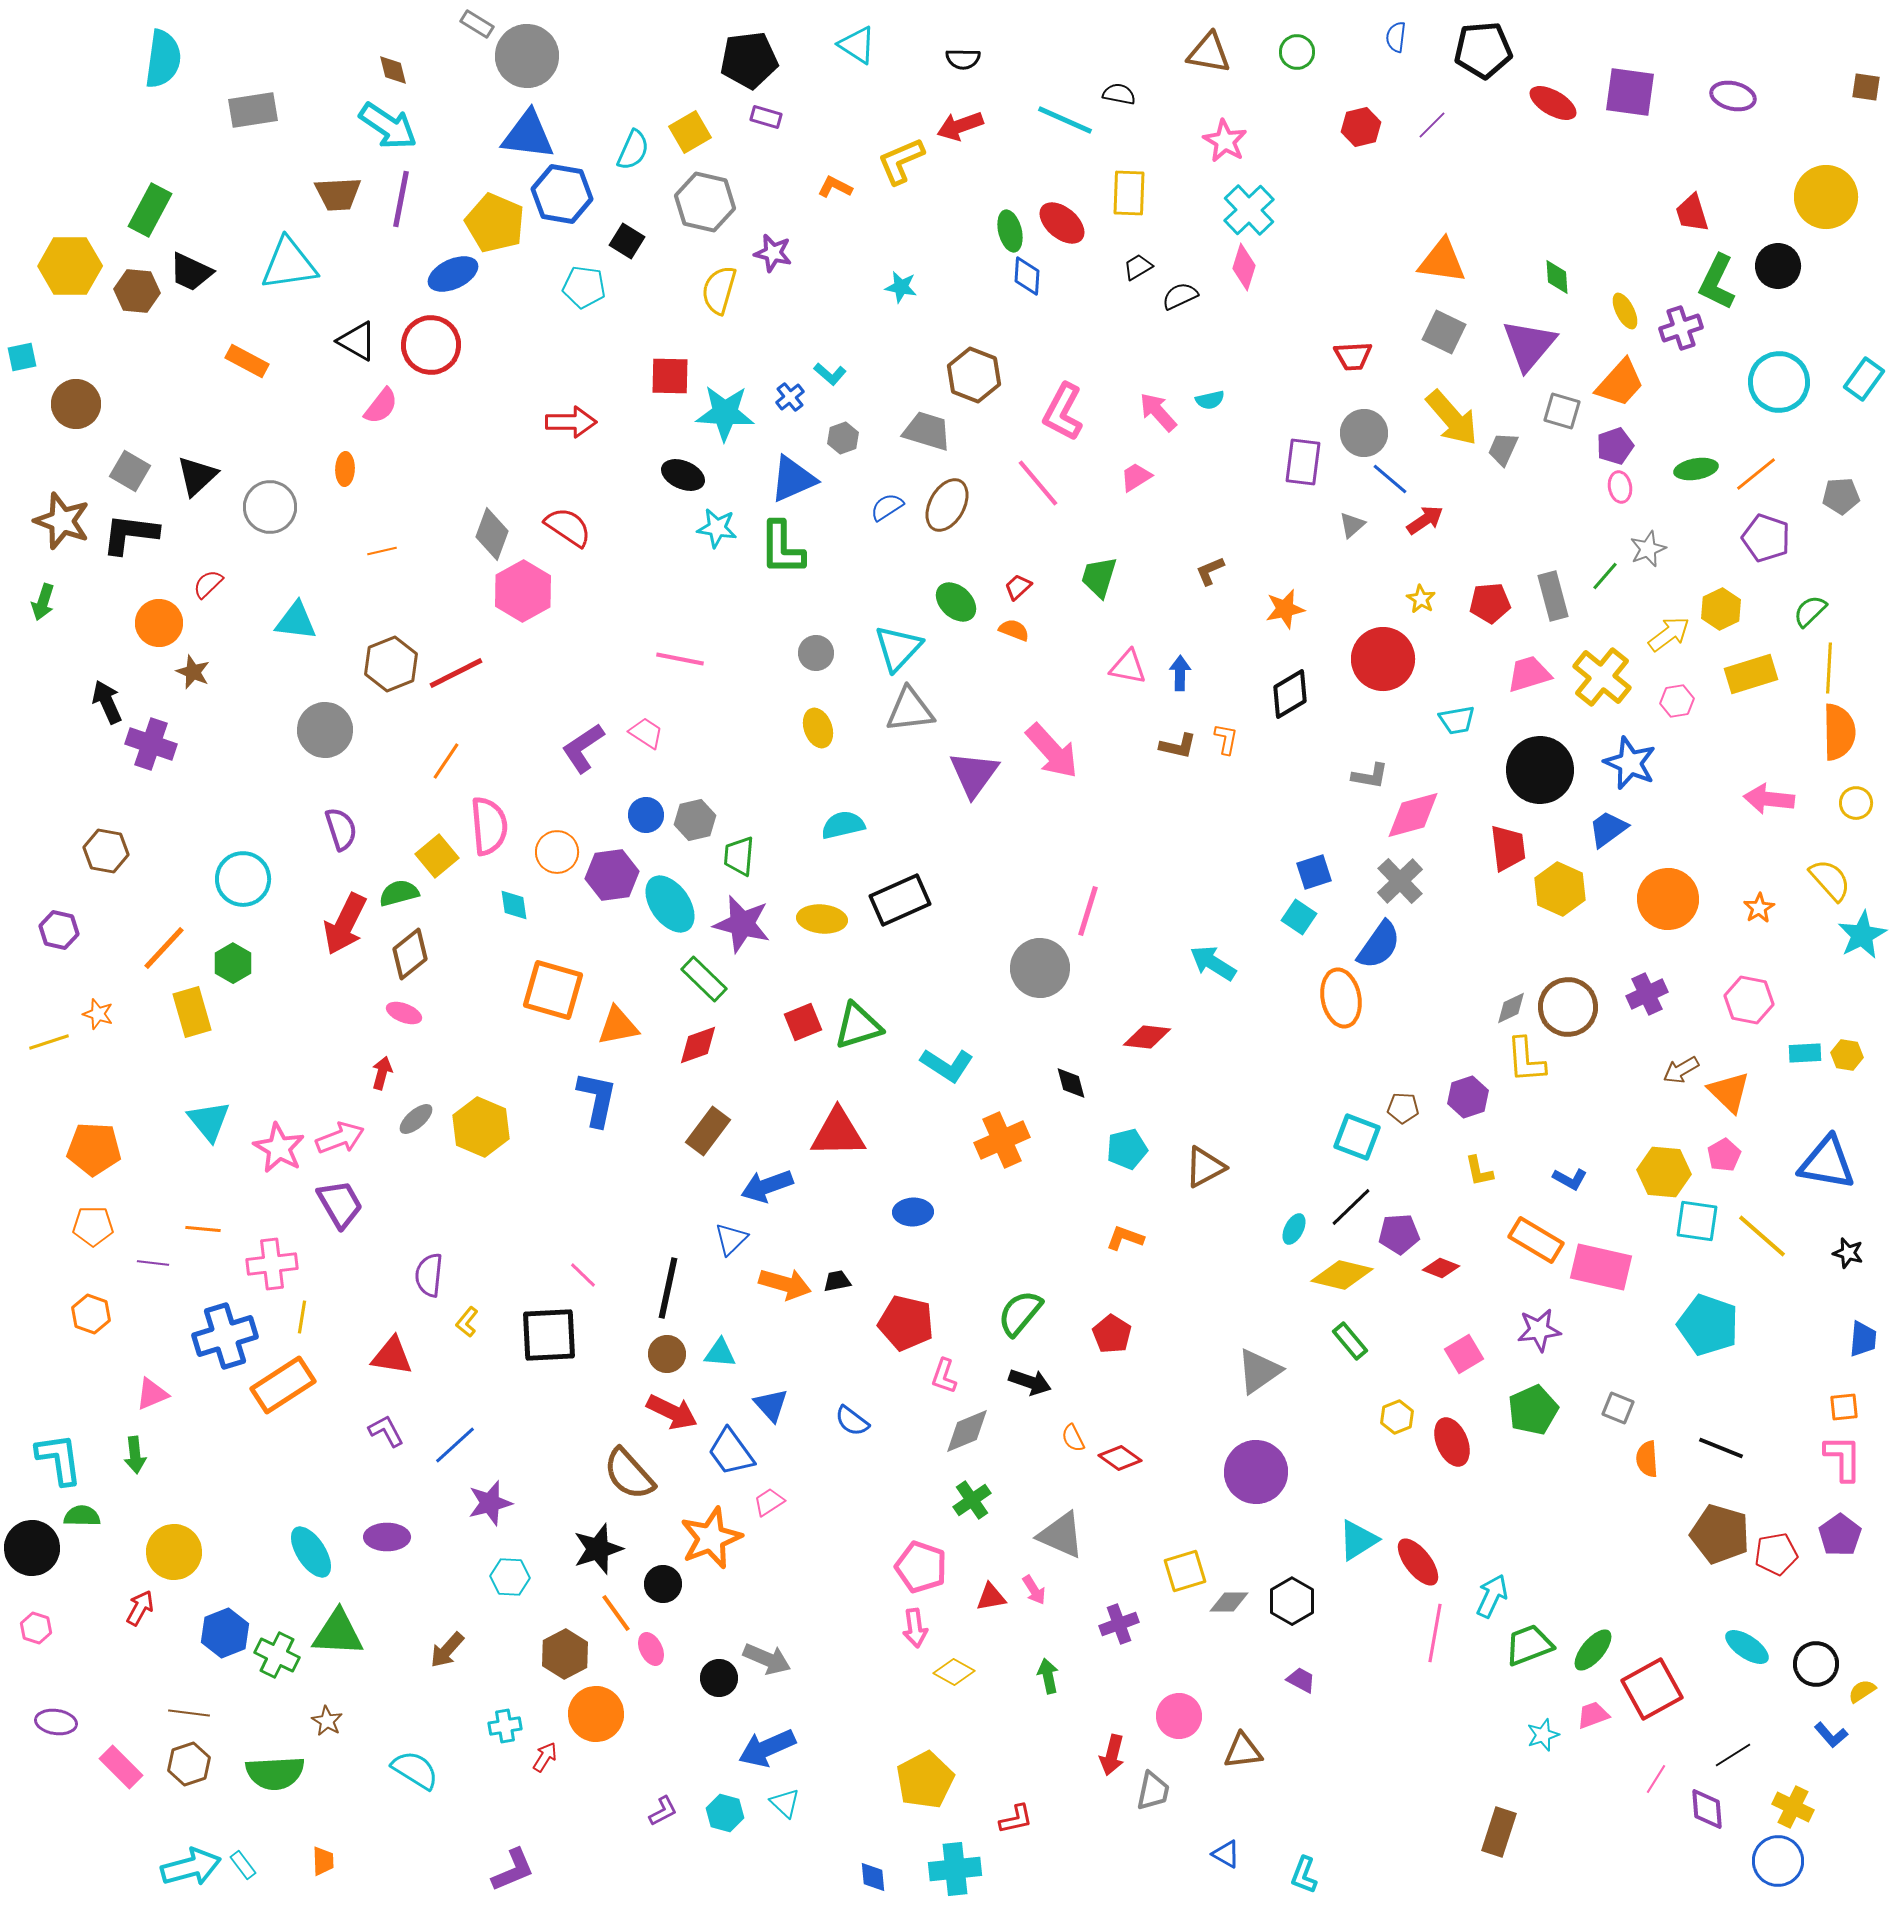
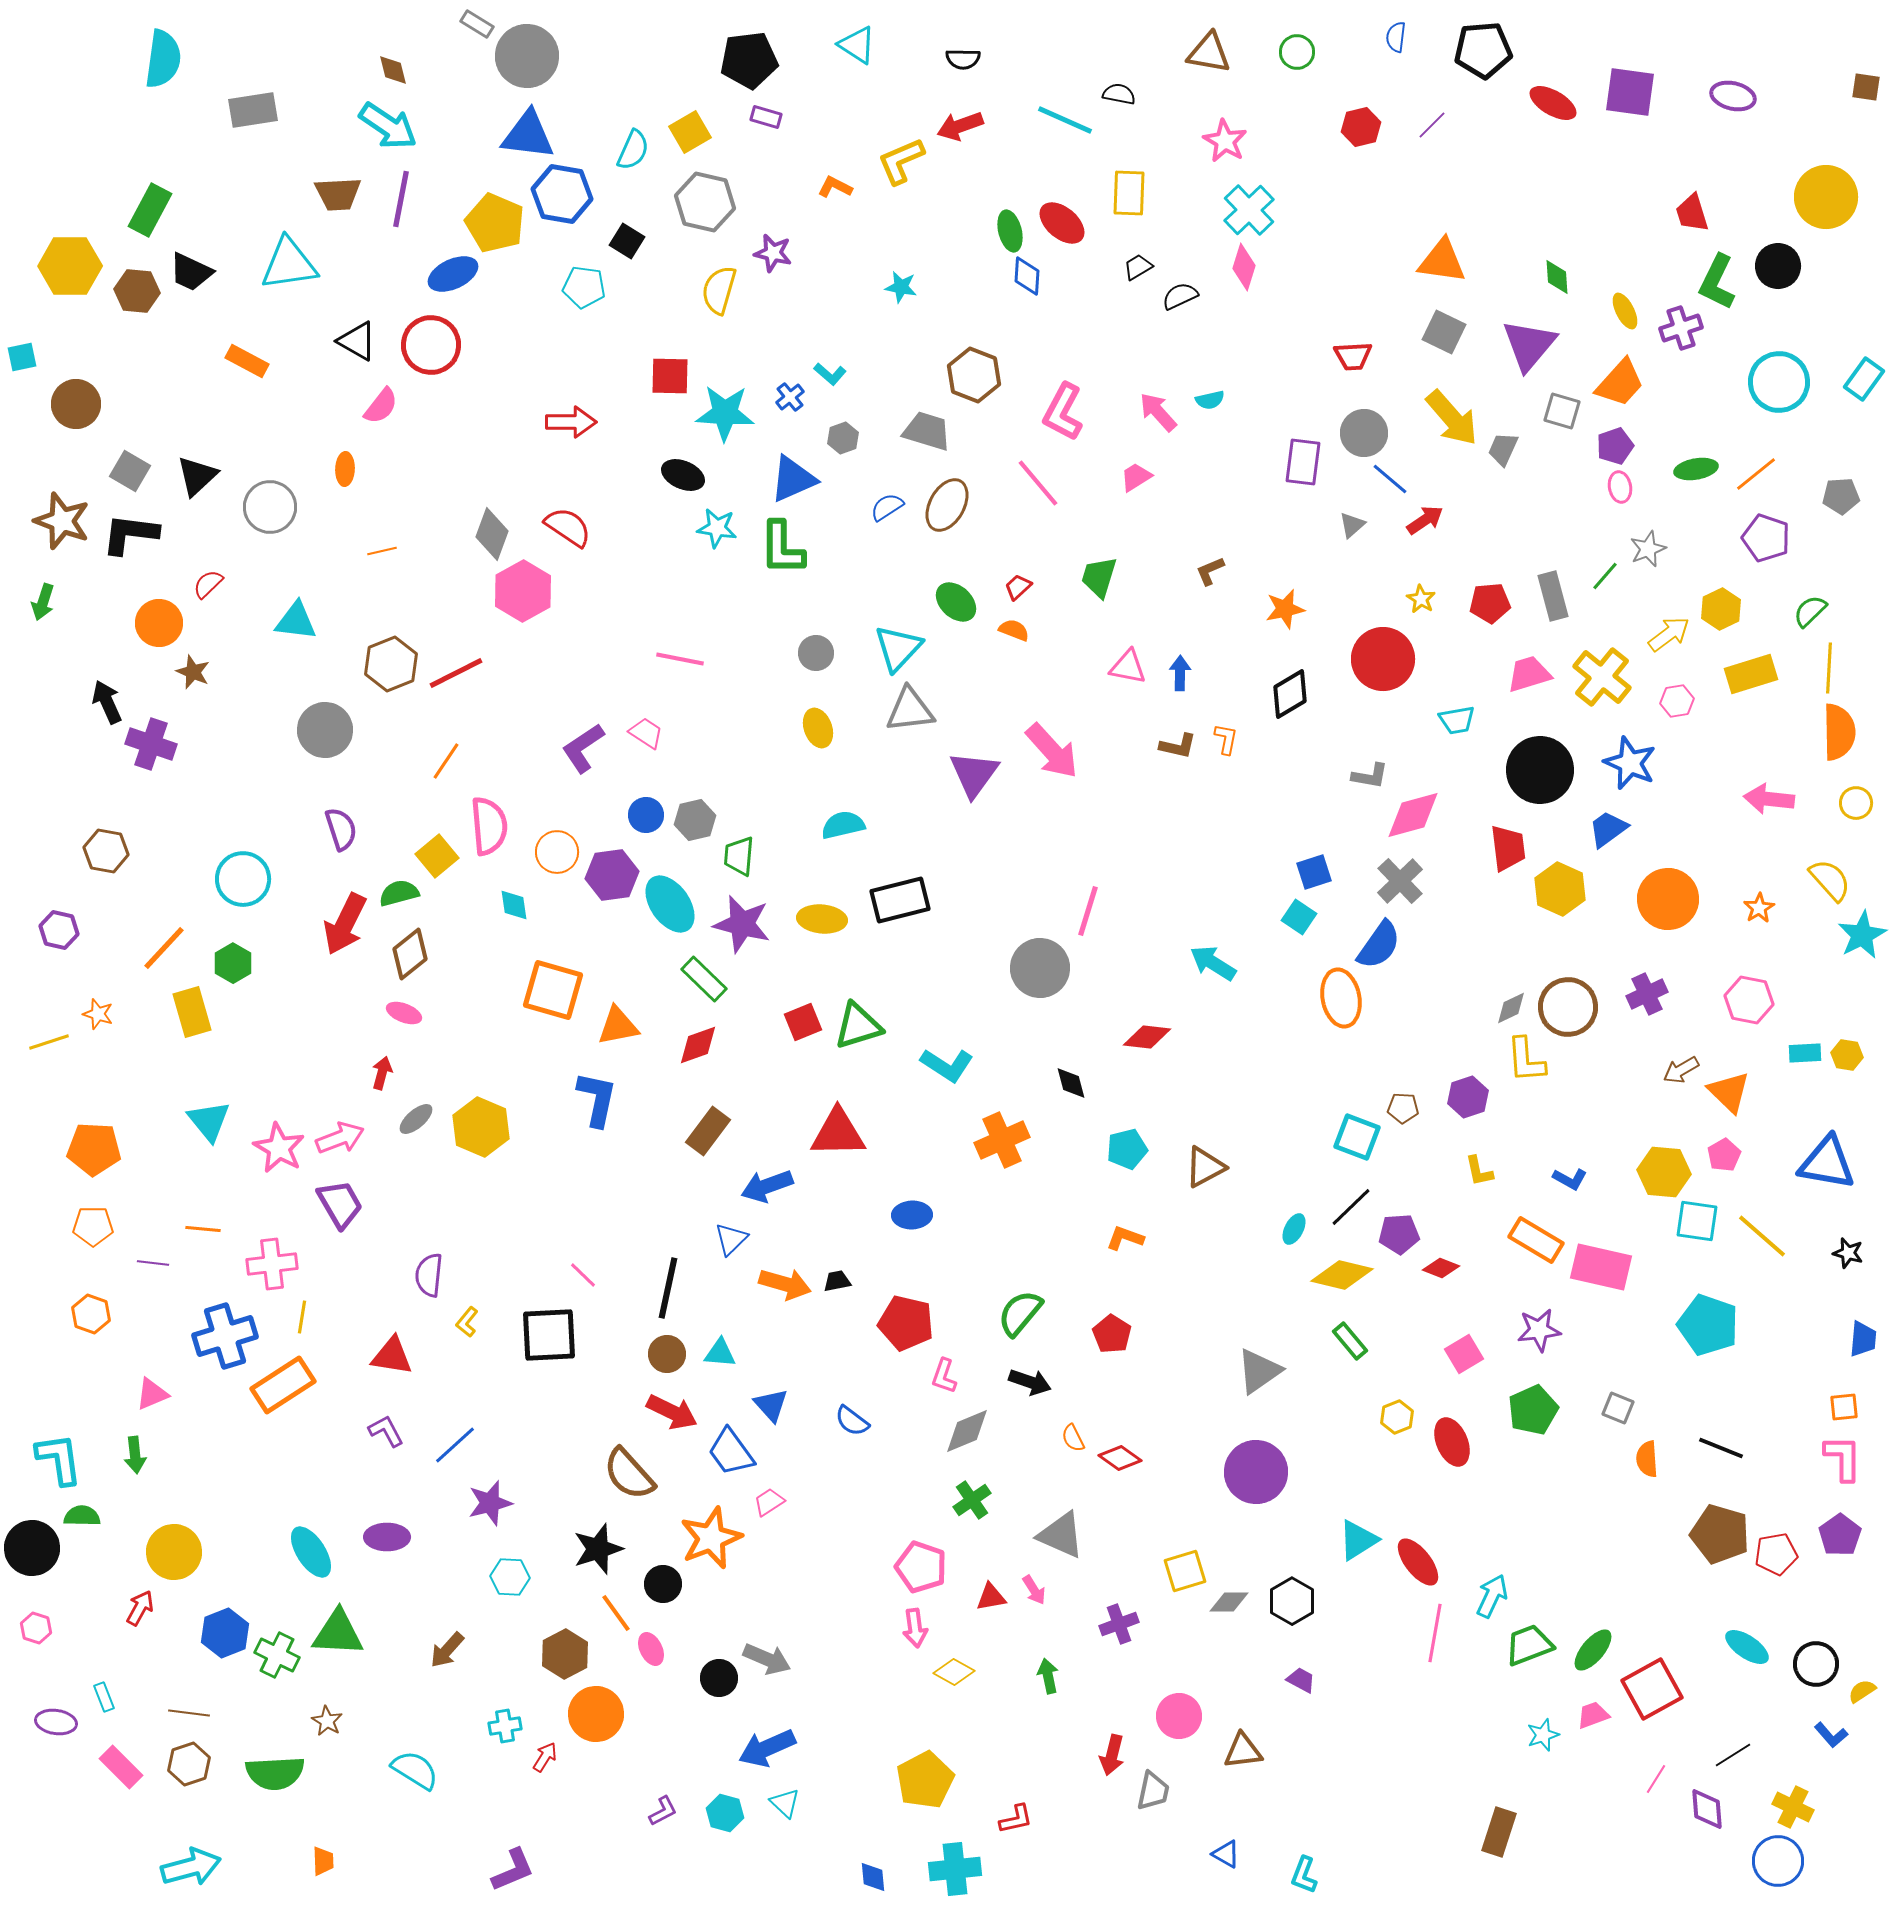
black rectangle at (900, 900): rotated 10 degrees clockwise
blue ellipse at (913, 1212): moved 1 px left, 3 px down
cyan rectangle at (243, 1865): moved 139 px left, 168 px up; rotated 16 degrees clockwise
